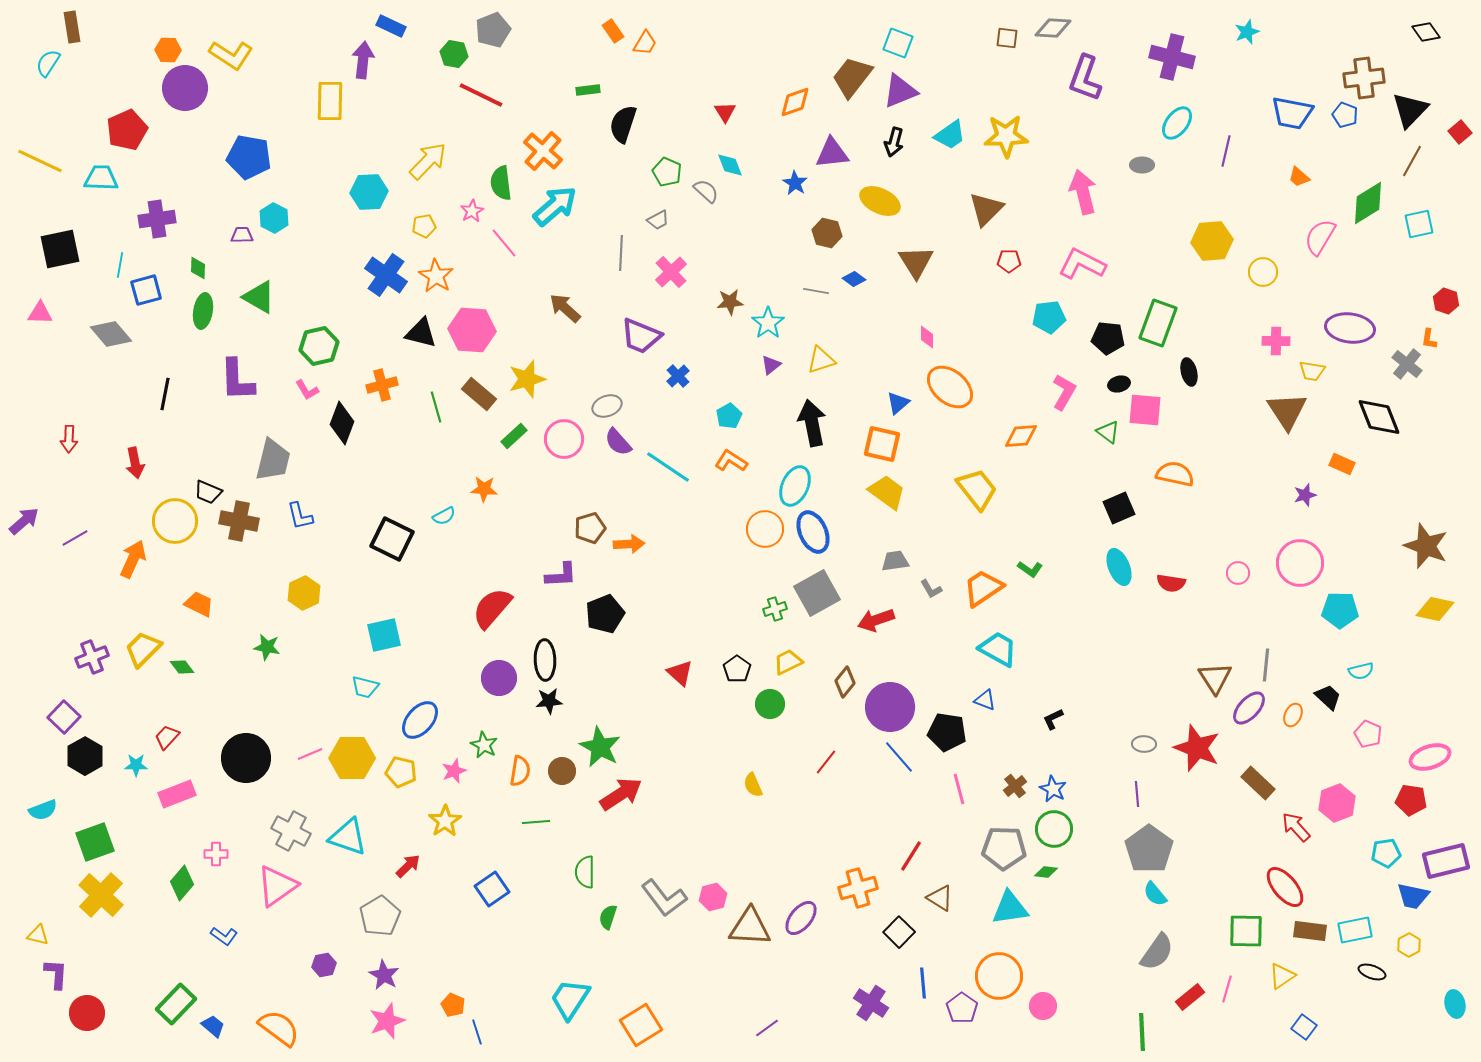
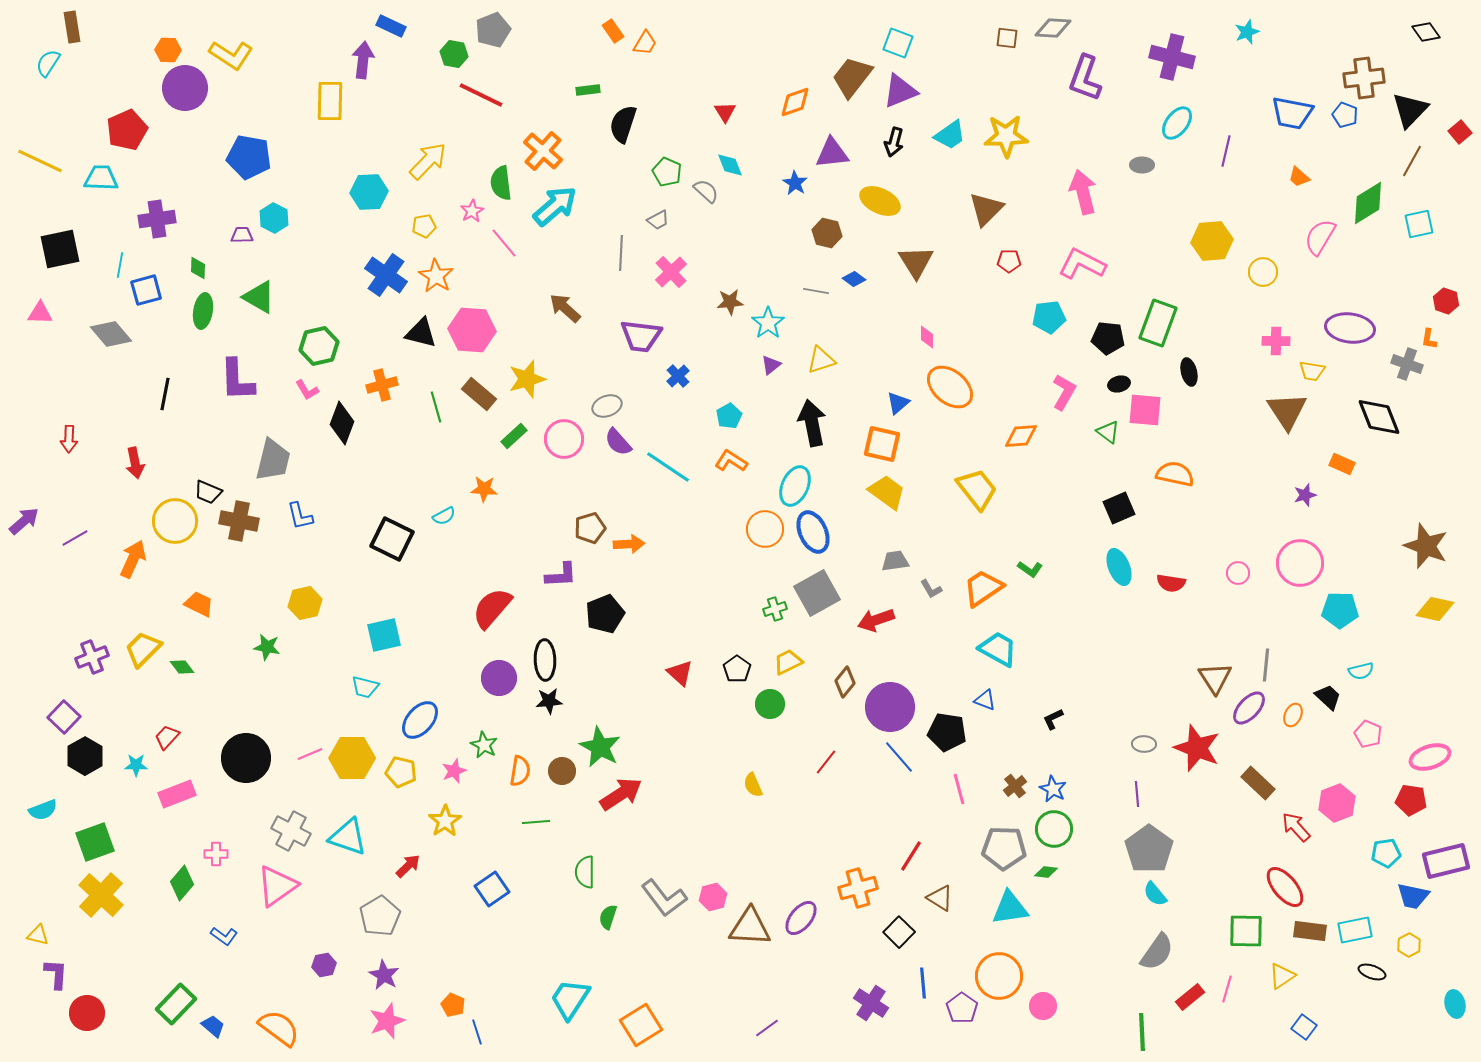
purple trapezoid at (641, 336): rotated 15 degrees counterclockwise
gray cross at (1407, 364): rotated 20 degrees counterclockwise
yellow hexagon at (304, 593): moved 1 px right, 10 px down; rotated 12 degrees clockwise
